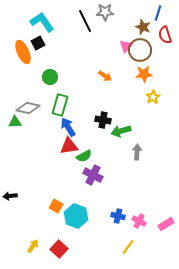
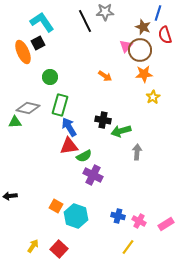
blue arrow: moved 1 px right
